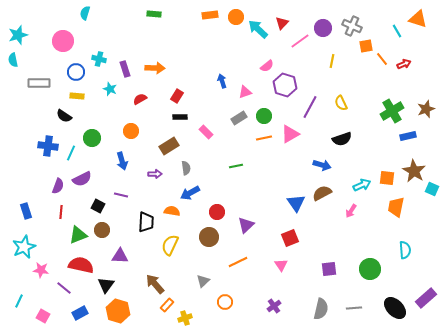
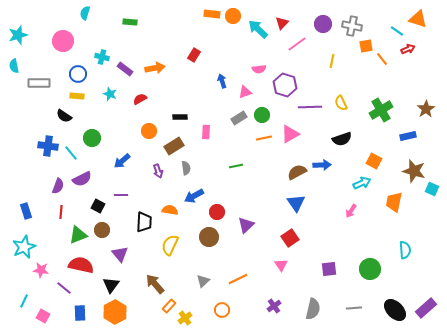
green rectangle at (154, 14): moved 24 px left, 8 px down
orange rectangle at (210, 15): moved 2 px right, 1 px up; rotated 14 degrees clockwise
orange circle at (236, 17): moved 3 px left, 1 px up
gray cross at (352, 26): rotated 12 degrees counterclockwise
purple circle at (323, 28): moved 4 px up
cyan line at (397, 31): rotated 24 degrees counterclockwise
pink line at (300, 41): moved 3 px left, 3 px down
cyan cross at (99, 59): moved 3 px right, 2 px up
cyan semicircle at (13, 60): moved 1 px right, 6 px down
red arrow at (404, 64): moved 4 px right, 15 px up
pink semicircle at (267, 66): moved 8 px left, 3 px down; rotated 32 degrees clockwise
orange arrow at (155, 68): rotated 12 degrees counterclockwise
purple rectangle at (125, 69): rotated 35 degrees counterclockwise
blue circle at (76, 72): moved 2 px right, 2 px down
cyan star at (110, 89): moved 5 px down
red rectangle at (177, 96): moved 17 px right, 41 px up
purple line at (310, 107): rotated 60 degrees clockwise
brown star at (426, 109): rotated 12 degrees counterclockwise
green cross at (392, 111): moved 11 px left, 1 px up
green circle at (264, 116): moved 2 px left, 1 px up
orange circle at (131, 131): moved 18 px right
pink rectangle at (206, 132): rotated 48 degrees clockwise
brown rectangle at (169, 146): moved 5 px right
cyan line at (71, 153): rotated 63 degrees counterclockwise
blue arrow at (122, 161): rotated 66 degrees clockwise
blue arrow at (322, 165): rotated 18 degrees counterclockwise
brown star at (414, 171): rotated 15 degrees counterclockwise
purple arrow at (155, 174): moved 3 px right, 3 px up; rotated 72 degrees clockwise
orange square at (387, 178): moved 13 px left, 17 px up; rotated 21 degrees clockwise
cyan arrow at (362, 185): moved 2 px up
blue arrow at (190, 193): moved 4 px right, 3 px down
brown semicircle at (322, 193): moved 25 px left, 21 px up
purple line at (121, 195): rotated 16 degrees counterclockwise
orange trapezoid at (396, 207): moved 2 px left, 5 px up
orange semicircle at (172, 211): moved 2 px left, 1 px up
black trapezoid at (146, 222): moved 2 px left
red square at (290, 238): rotated 12 degrees counterclockwise
purple triangle at (120, 256): moved 2 px up; rotated 48 degrees clockwise
orange line at (238, 262): moved 17 px down
black triangle at (106, 285): moved 5 px right
purple rectangle at (426, 298): moved 10 px down
cyan line at (19, 301): moved 5 px right
orange circle at (225, 302): moved 3 px left, 8 px down
orange rectangle at (167, 305): moved 2 px right, 1 px down
black ellipse at (395, 308): moved 2 px down
gray semicircle at (321, 309): moved 8 px left
orange hexagon at (118, 311): moved 3 px left, 1 px down; rotated 15 degrees clockwise
blue rectangle at (80, 313): rotated 63 degrees counterclockwise
yellow cross at (185, 318): rotated 16 degrees counterclockwise
